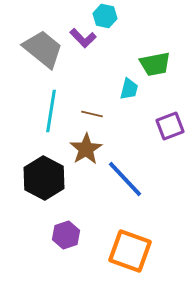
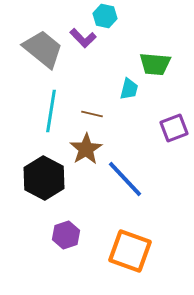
green trapezoid: rotated 16 degrees clockwise
purple square: moved 4 px right, 2 px down
